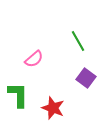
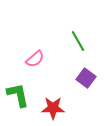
pink semicircle: moved 1 px right
green L-shape: rotated 12 degrees counterclockwise
red star: rotated 20 degrees counterclockwise
